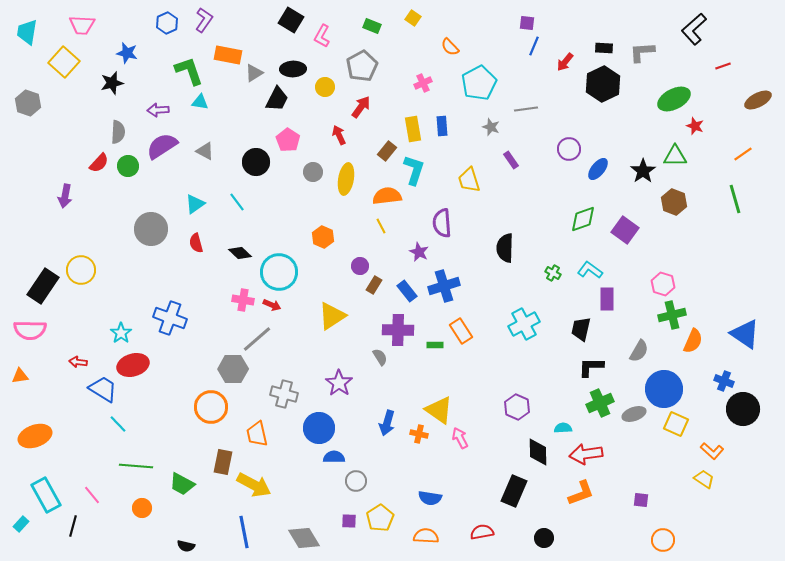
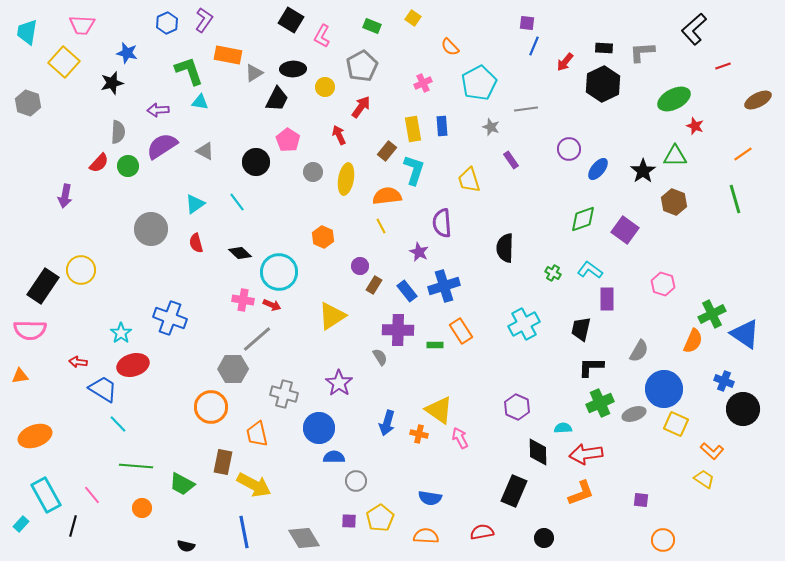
green cross at (672, 315): moved 40 px right, 1 px up; rotated 12 degrees counterclockwise
